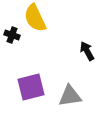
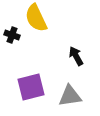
yellow semicircle: moved 1 px right
black arrow: moved 11 px left, 5 px down
